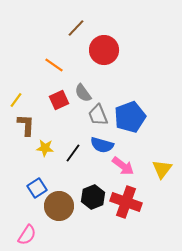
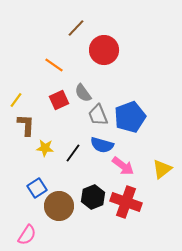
yellow triangle: rotated 15 degrees clockwise
